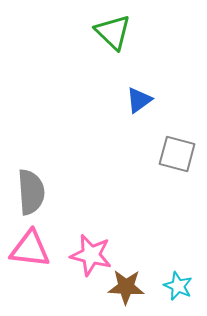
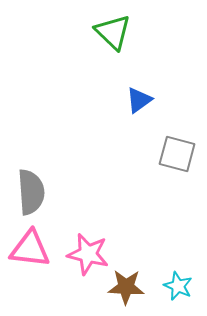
pink star: moved 3 px left, 1 px up
